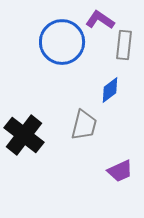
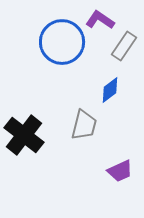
gray rectangle: moved 1 px down; rotated 28 degrees clockwise
